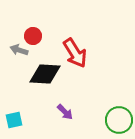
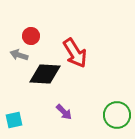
red circle: moved 2 px left
gray arrow: moved 5 px down
purple arrow: moved 1 px left
green circle: moved 2 px left, 5 px up
